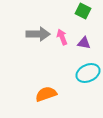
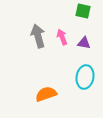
green square: rotated 14 degrees counterclockwise
gray arrow: moved 2 px down; rotated 105 degrees counterclockwise
cyan ellipse: moved 3 px left, 4 px down; rotated 55 degrees counterclockwise
